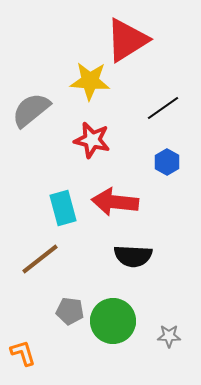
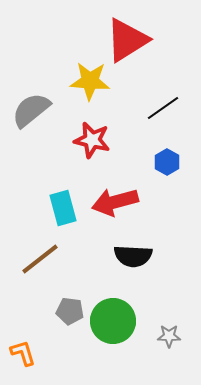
red arrow: rotated 21 degrees counterclockwise
